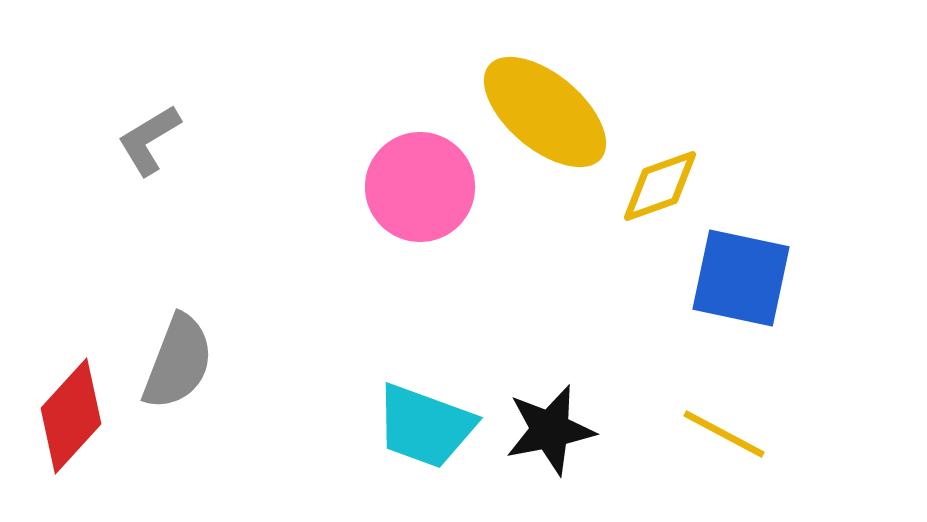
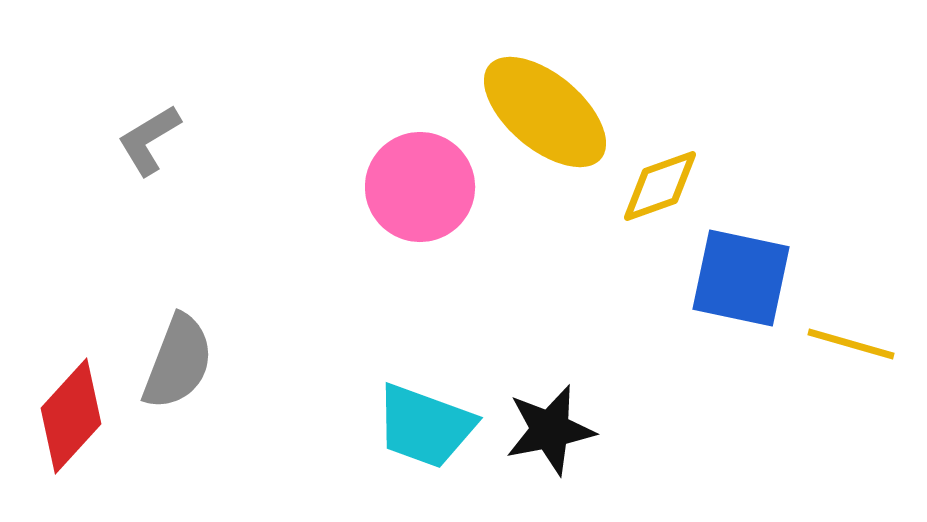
yellow line: moved 127 px right, 90 px up; rotated 12 degrees counterclockwise
